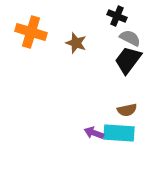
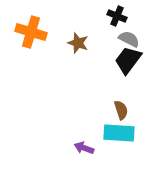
gray semicircle: moved 1 px left, 1 px down
brown star: moved 2 px right
brown semicircle: moved 6 px left; rotated 96 degrees counterclockwise
purple arrow: moved 10 px left, 15 px down
